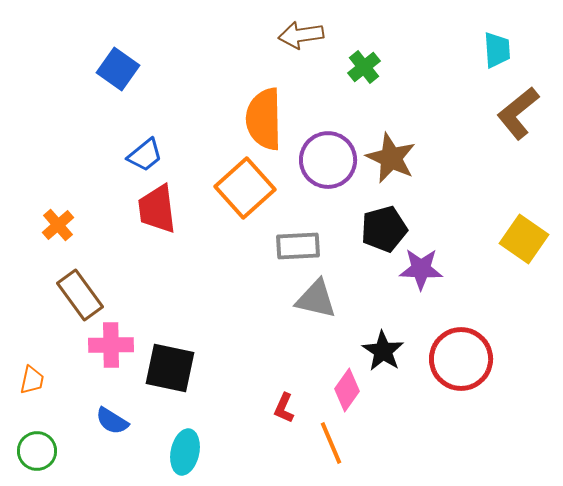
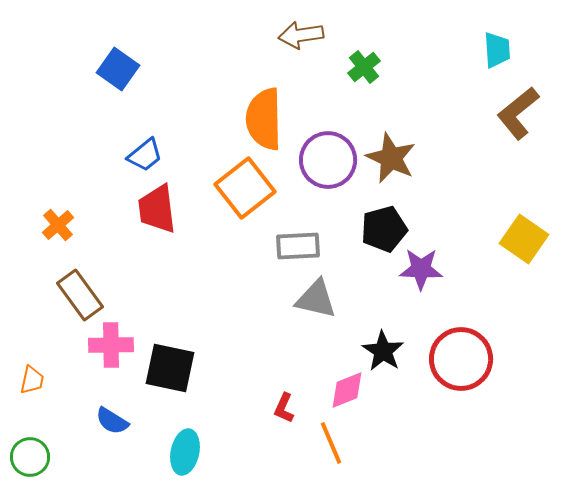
orange square: rotated 4 degrees clockwise
pink diamond: rotated 33 degrees clockwise
green circle: moved 7 px left, 6 px down
